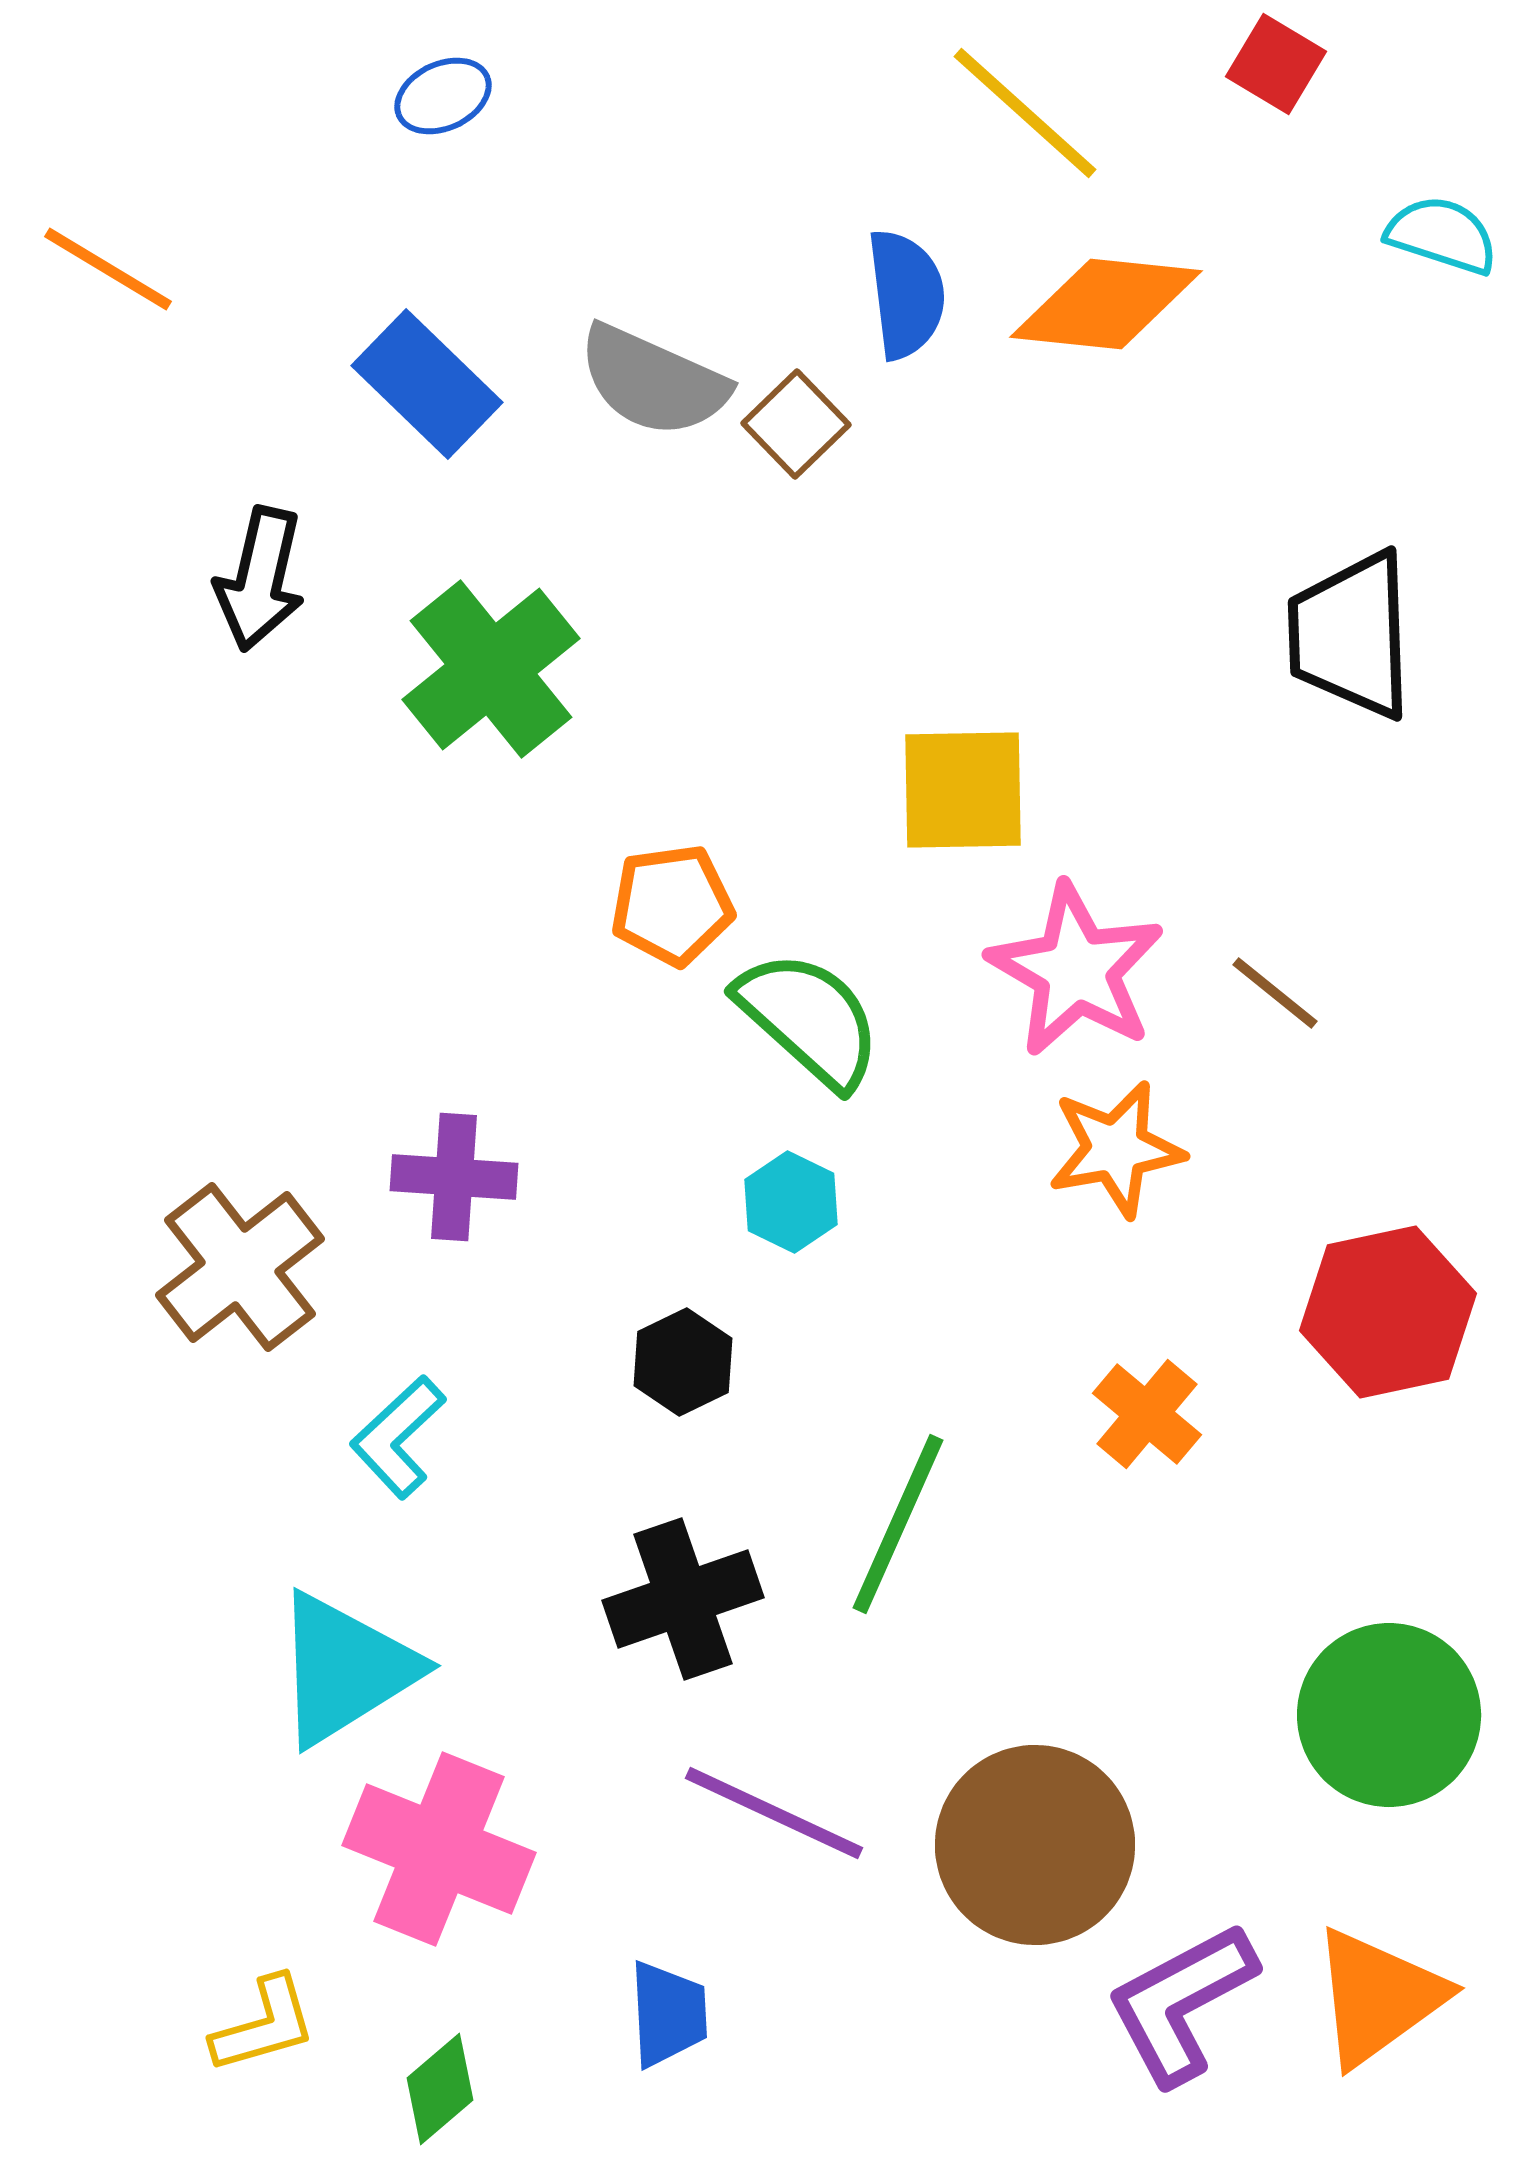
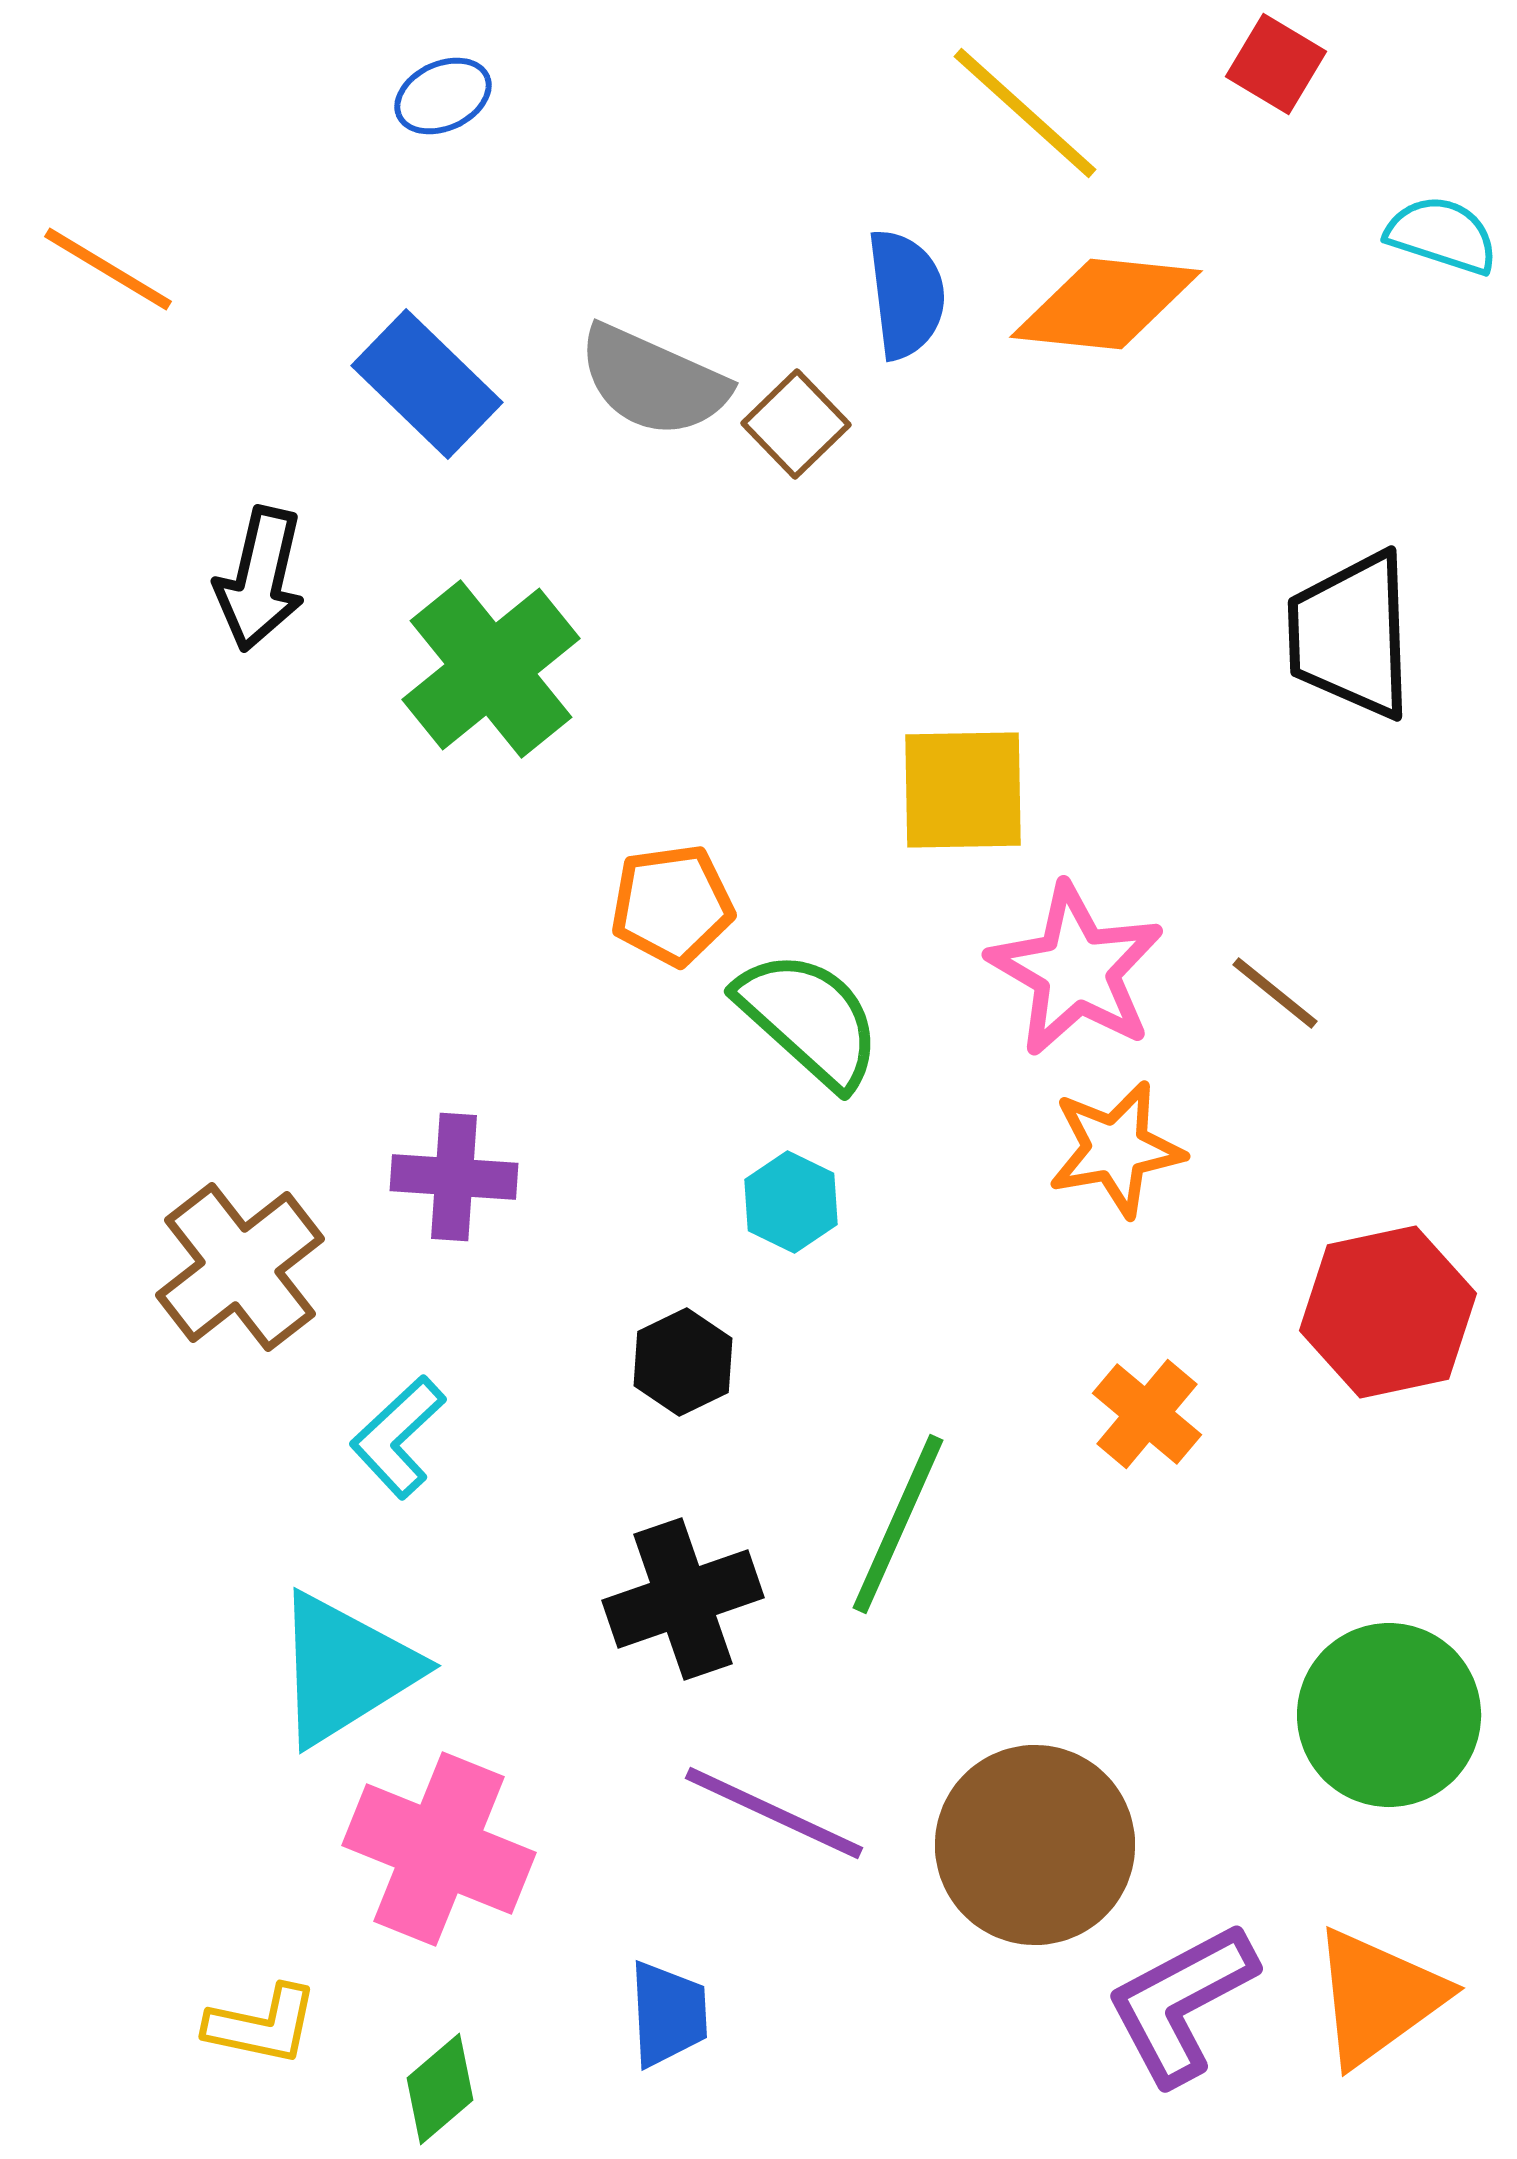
yellow L-shape: moved 2 px left; rotated 28 degrees clockwise
